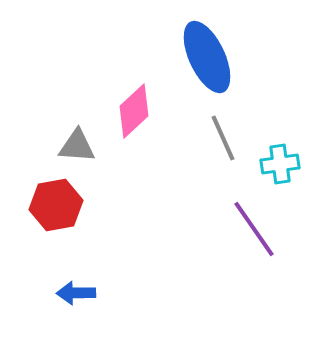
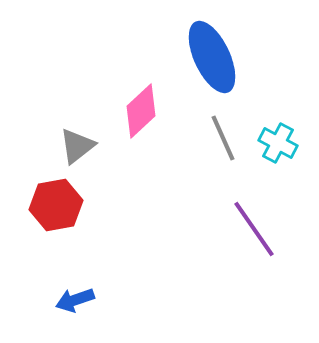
blue ellipse: moved 5 px right
pink diamond: moved 7 px right
gray triangle: rotated 42 degrees counterclockwise
cyan cross: moved 2 px left, 21 px up; rotated 36 degrees clockwise
blue arrow: moved 1 px left, 7 px down; rotated 18 degrees counterclockwise
